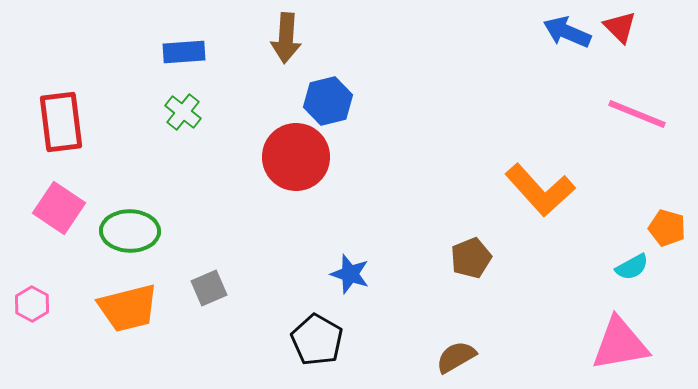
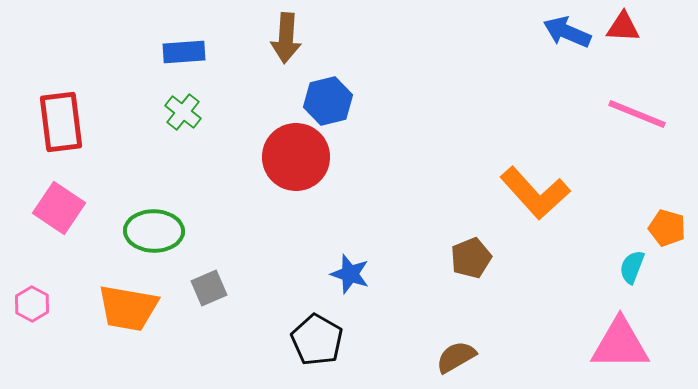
red triangle: moved 3 px right; rotated 42 degrees counterclockwise
orange L-shape: moved 5 px left, 3 px down
green ellipse: moved 24 px right
cyan semicircle: rotated 140 degrees clockwise
orange trapezoid: rotated 24 degrees clockwise
pink triangle: rotated 10 degrees clockwise
